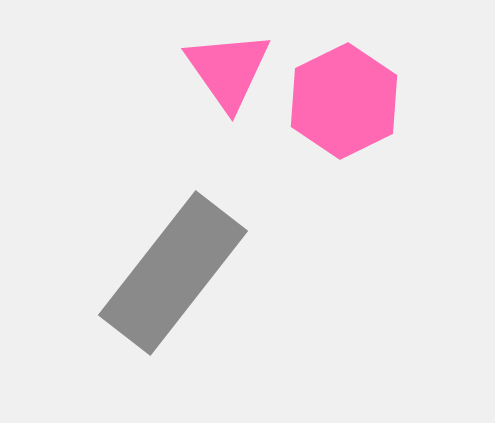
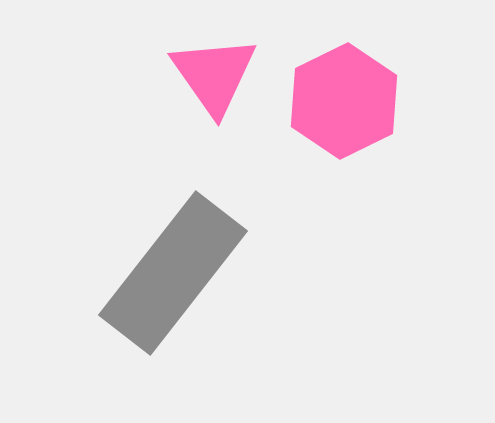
pink triangle: moved 14 px left, 5 px down
